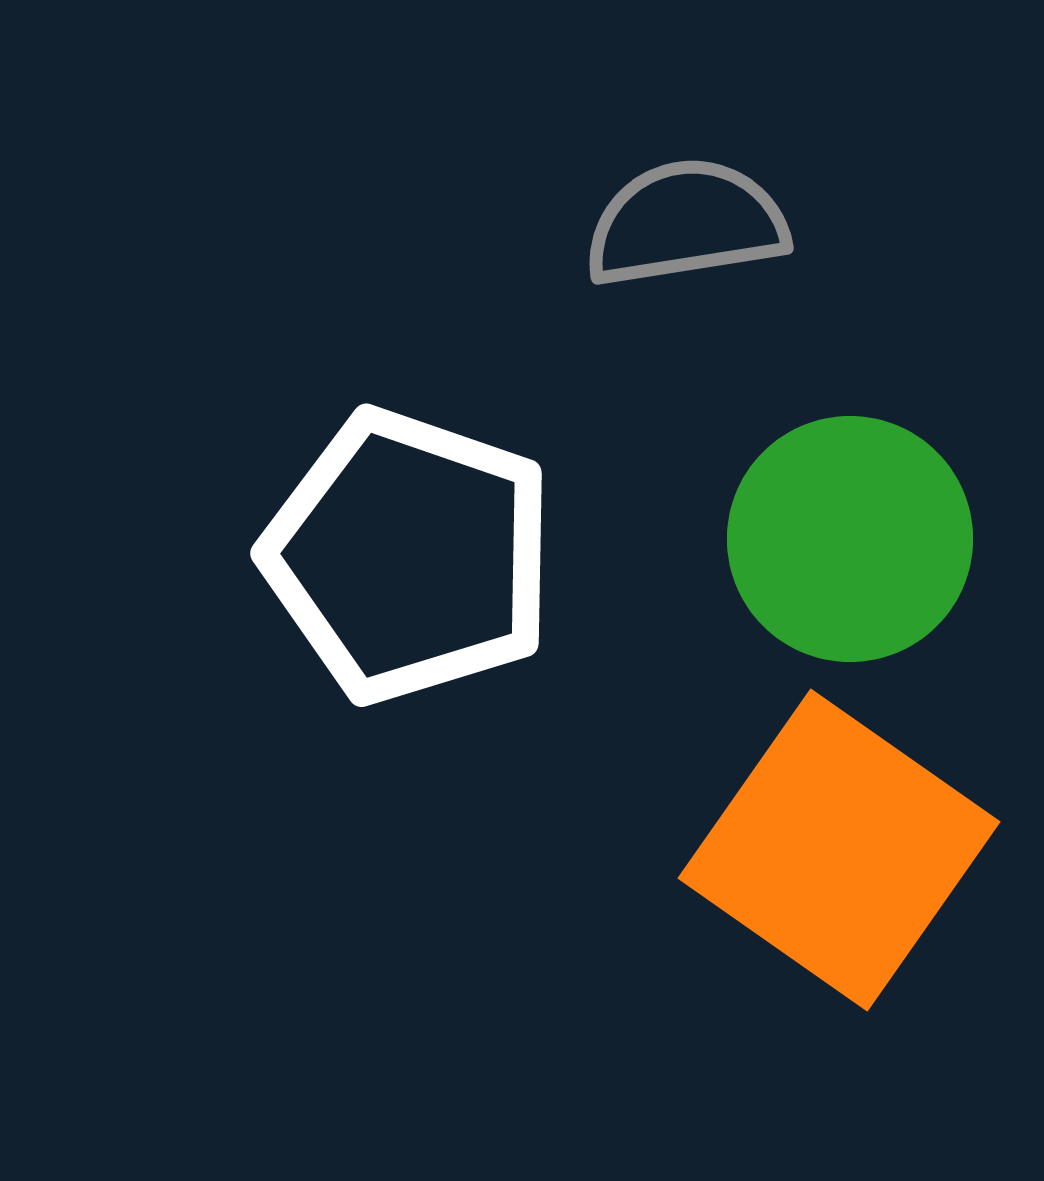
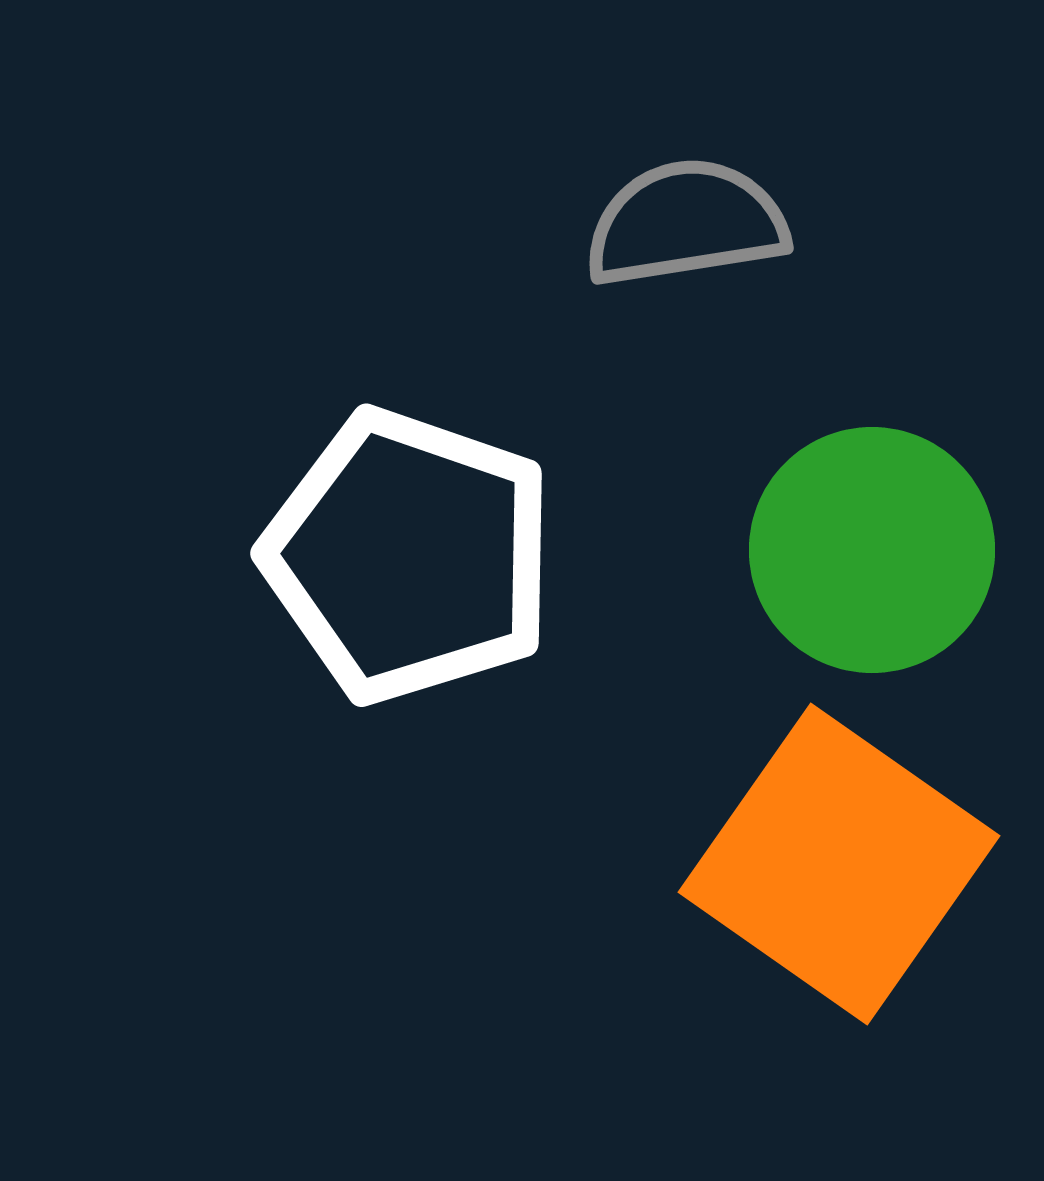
green circle: moved 22 px right, 11 px down
orange square: moved 14 px down
